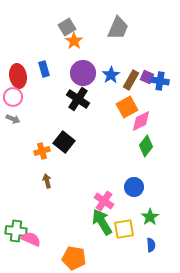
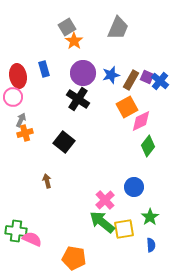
blue star: rotated 18 degrees clockwise
blue cross: rotated 30 degrees clockwise
gray arrow: moved 8 px right, 1 px down; rotated 88 degrees counterclockwise
green diamond: moved 2 px right
orange cross: moved 17 px left, 18 px up
pink cross: moved 1 px right, 1 px up; rotated 12 degrees clockwise
green arrow: rotated 20 degrees counterclockwise
pink semicircle: moved 1 px right
